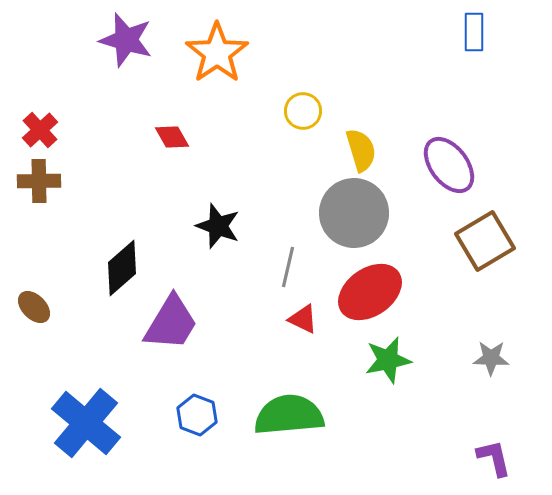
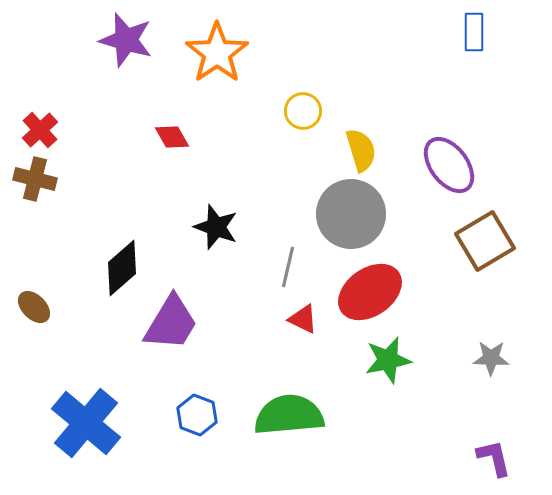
brown cross: moved 4 px left, 2 px up; rotated 15 degrees clockwise
gray circle: moved 3 px left, 1 px down
black star: moved 2 px left, 1 px down
